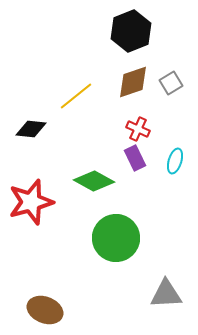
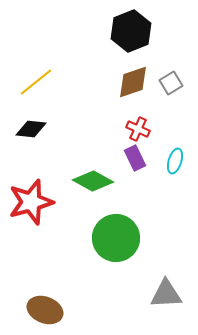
yellow line: moved 40 px left, 14 px up
green diamond: moved 1 px left
